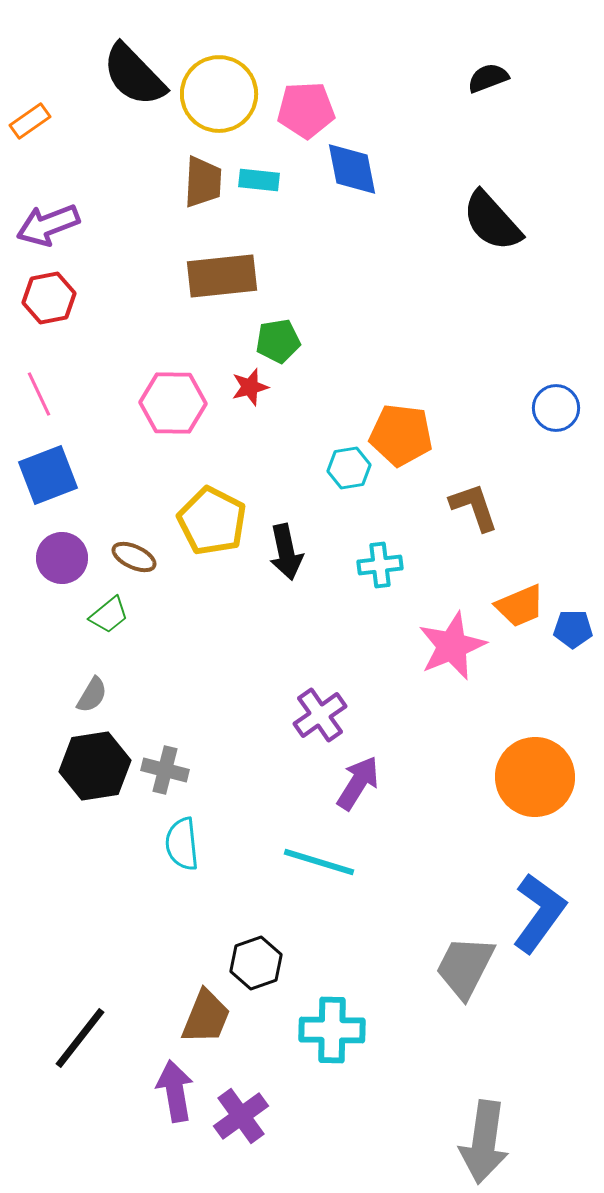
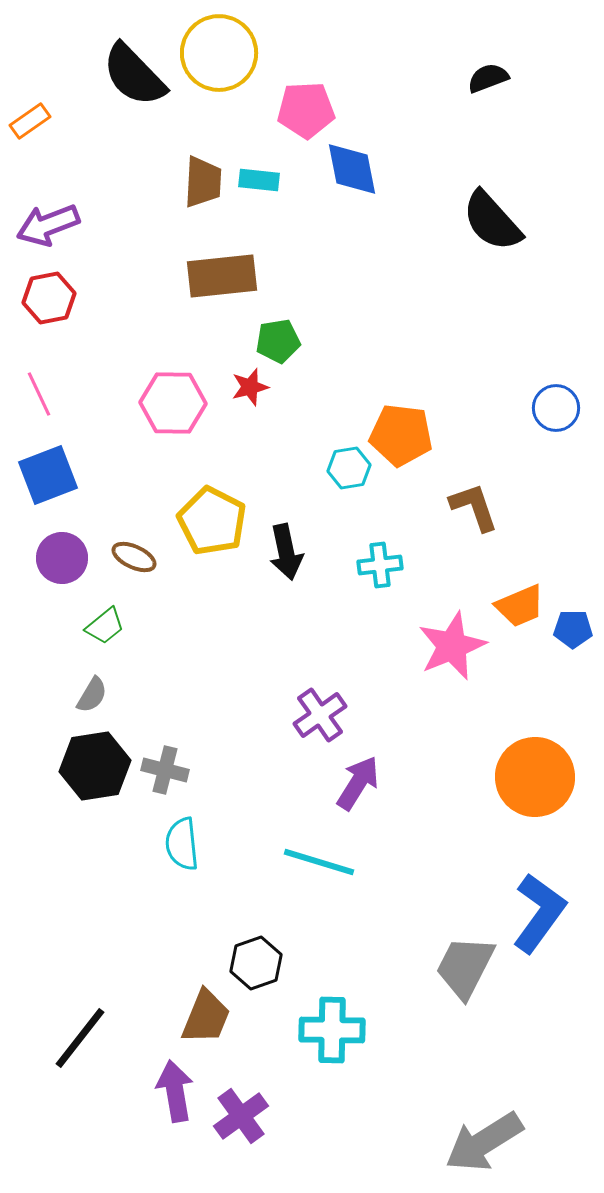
yellow circle at (219, 94): moved 41 px up
green trapezoid at (109, 615): moved 4 px left, 11 px down
gray arrow at (484, 1142): rotated 50 degrees clockwise
